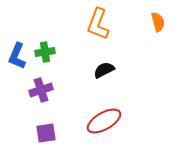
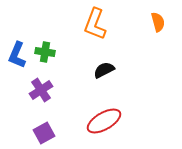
orange L-shape: moved 3 px left
green cross: rotated 18 degrees clockwise
blue L-shape: moved 1 px up
purple cross: rotated 15 degrees counterclockwise
purple square: moved 2 px left; rotated 20 degrees counterclockwise
